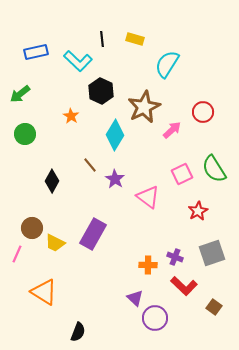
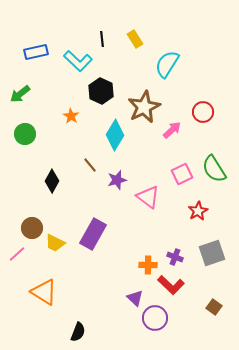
yellow rectangle: rotated 42 degrees clockwise
purple star: moved 2 px right, 1 px down; rotated 24 degrees clockwise
pink line: rotated 24 degrees clockwise
red L-shape: moved 13 px left, 1 px up
